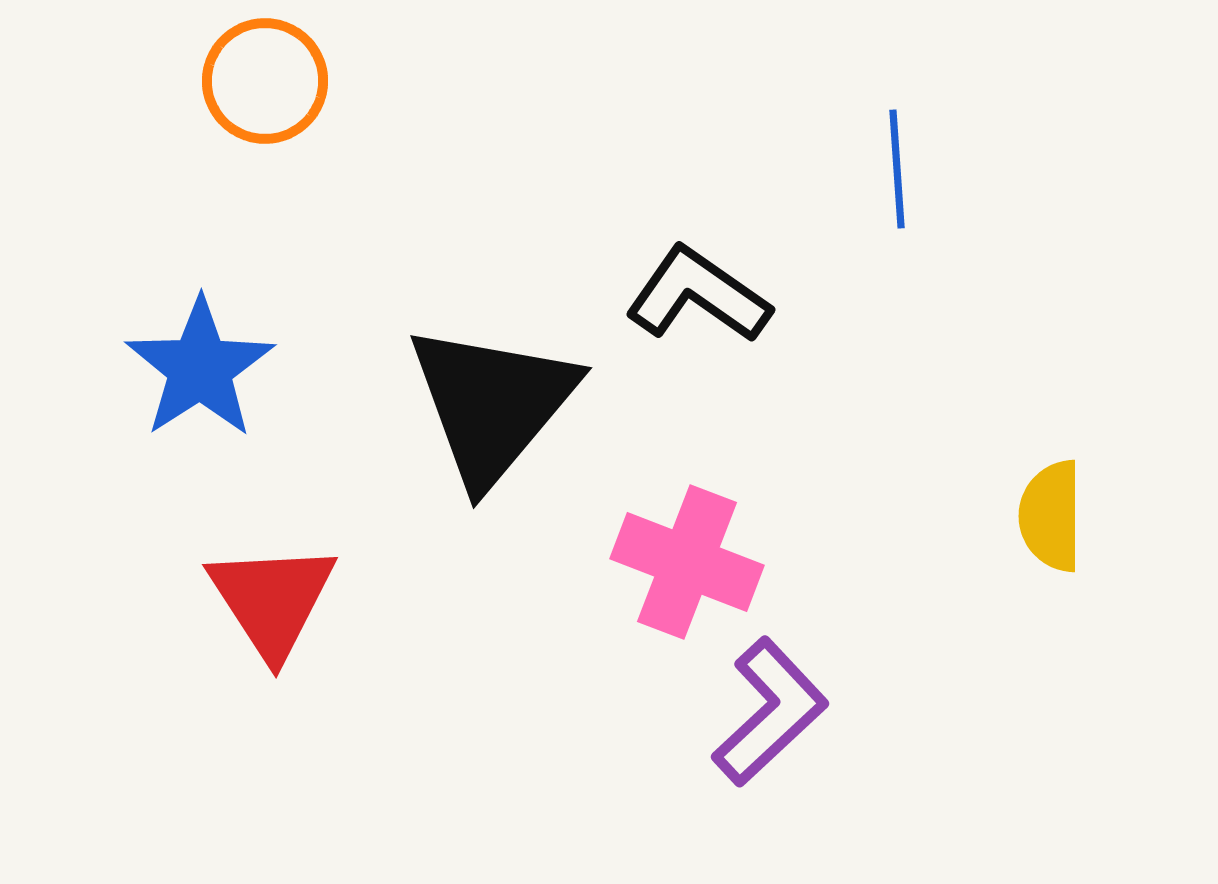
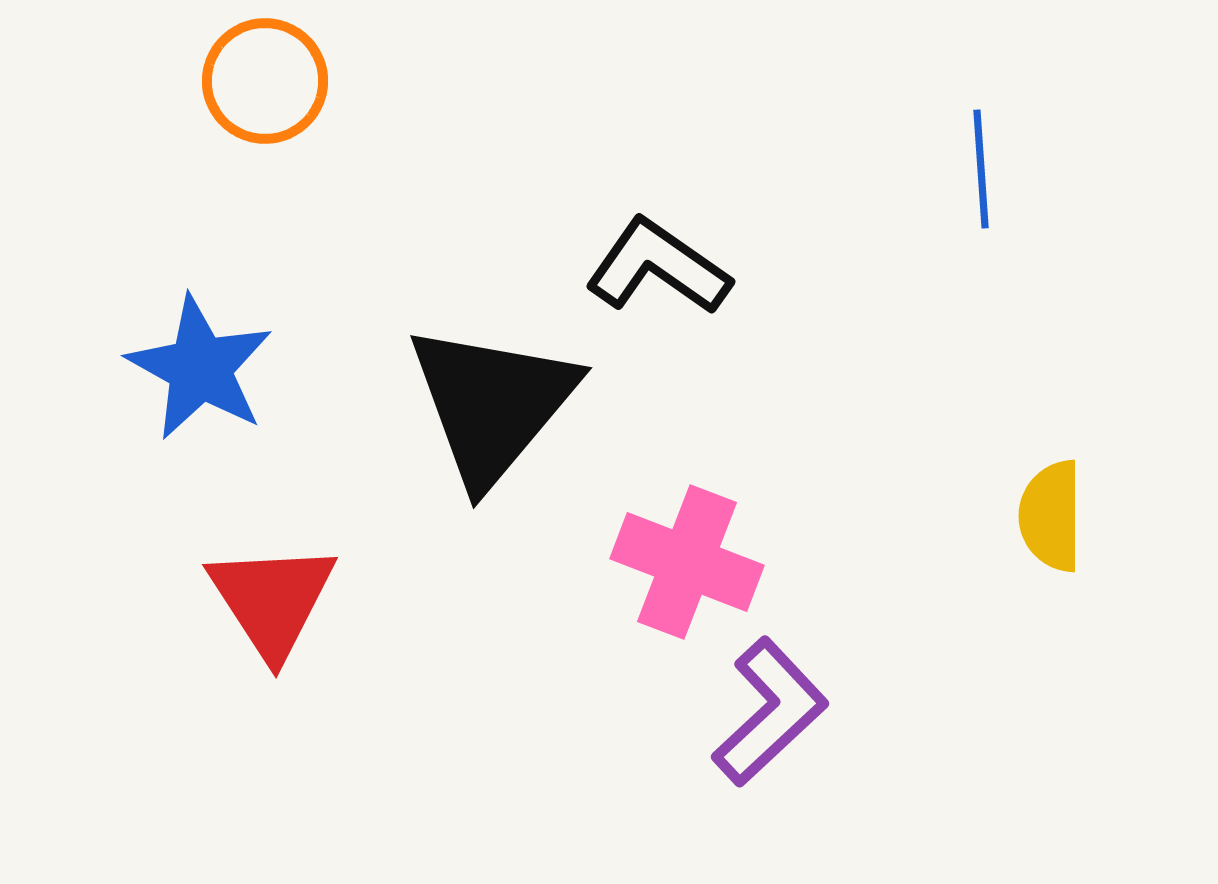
blue line: moved 84 px right
black L-shape: moved 40 px left, 28 px up
blue star: rotated 10 degrees counterclockwise
